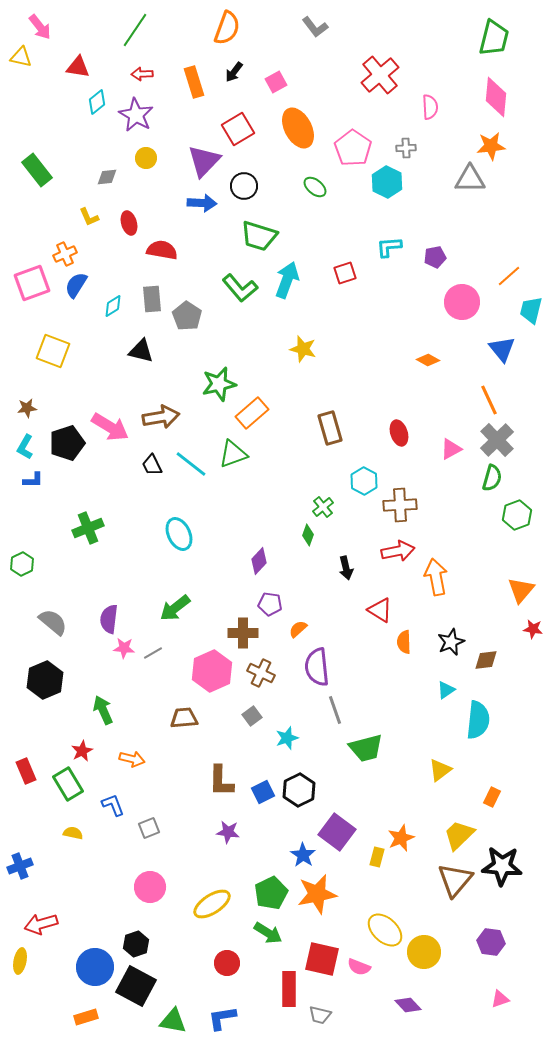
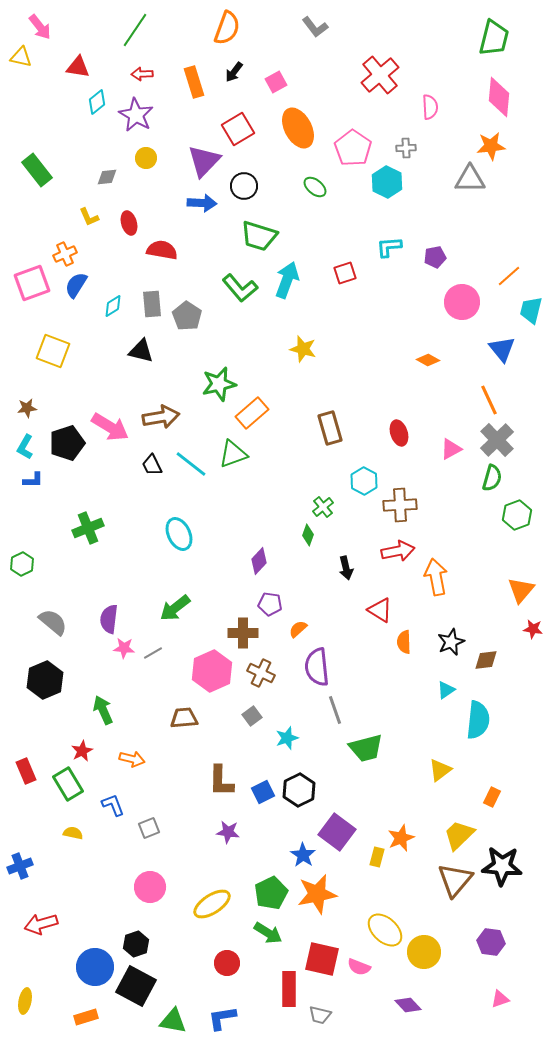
pink diamond at (496, 97): moved 3 px right
gray rectangle at (152, 299): moved 5 px down
yellow ellipse at (20, 961): moved 5 px right, 40 px down
